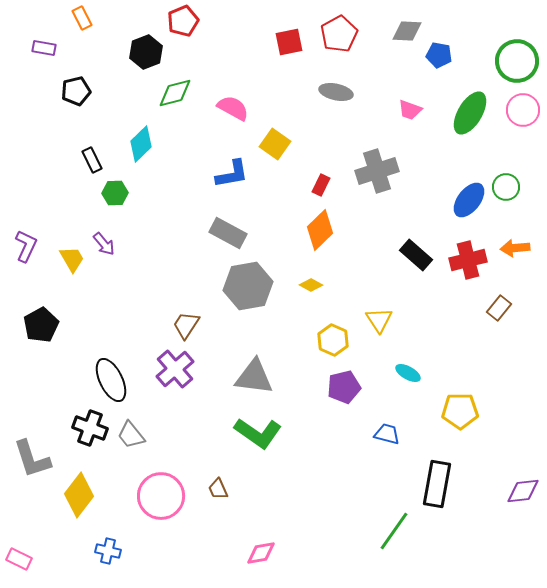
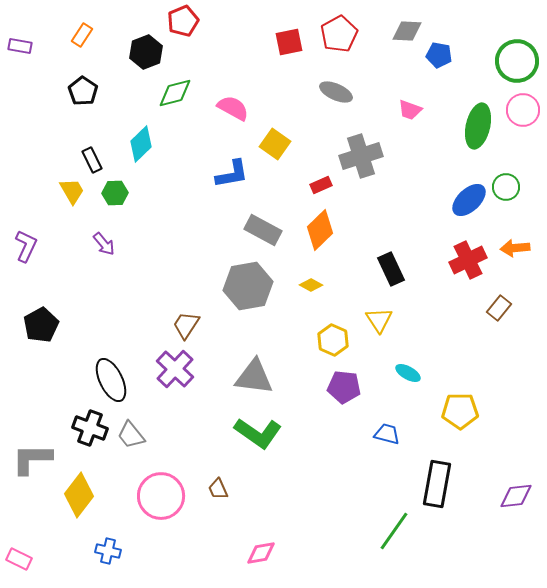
orange rectangle at (82, 18): moved 17 px down; rotated 60 degrees clockwise
purple rectangle at (44, 48): moved 24 px left, 2 px up
black pentagon at (76, 91): moved 7 px right; rotated 24 degrees counterclockwise
gray ellipse at (336, 92): rotated 12 degrees clockwise
green ellipse at (470, 113): moved 8 px right, 13 px down; rotated 18 degrees counterclockwise
gray cross at (377, 171): moved 16 px left, 15 px up
red rectangle at (321, 185): rotated 40 degrees clockwise
blue ellipse at (469, 200): rotated 9 degrees clockwise
gray rectangle at (228, 233): moved 35 px right, 3 px up
black rectangle at (416, 255): moved 25 px left, 14 px down; rotated 24 degrees clockwise
yellow trapezoid at (72, 259): moved 68 px up
red cross at (468, 260): rotated 12 degrees counterclockwise
purple cross at (175, 369): rotated 6 degrees counterclockwise
purple pentagon at (344, 387): rotated 20 degrees clockwise
gray L-shape at (32, 459): rotated 108 degrees clockwise
purple diamond at (523, 491): moved 7 px left, 5 px down
